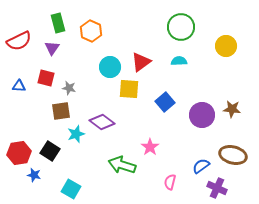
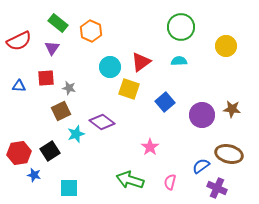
green rectangle: rotated 36 degrees counterclockwise
red square: rotated 18 degrees counterclockwise
yellow square: rotated 15 degrees clockwise
brown square: rotated 18 degrees counterclockwise
black square: rotated 24 degrees clockwise
brown ellipse: moved 4 px left, 1 px up
green arrow: moved 8 px right, 15 px down
cyan square: moved 2 px left, 1 px up; rotated 30 degrees counterclockwise
